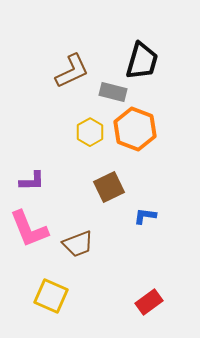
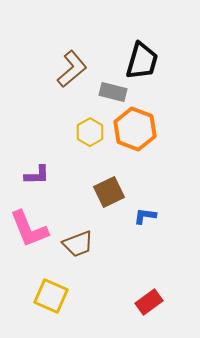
brown L-shape: moved 2 px up; rotated 15 degrees counterclockwise
purple L-shape: moved 5 px right, 6 px up
brown square: moved 5 px down
